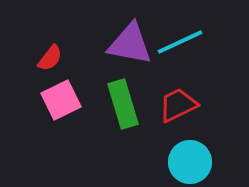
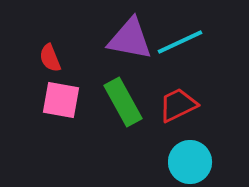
purple triangle: moved 5 px up
red semicircle: rotated 120 degrees clockwise
pink square: rotated 36 degrees clockwise
green rectangle: moved 2 px up; rotated 12 degrees counterclockwise
